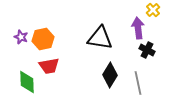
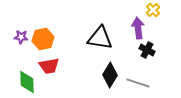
purple star: rotated 16 degrees counterclockwise
gray line: rotated 60 degrees counterclockwise
